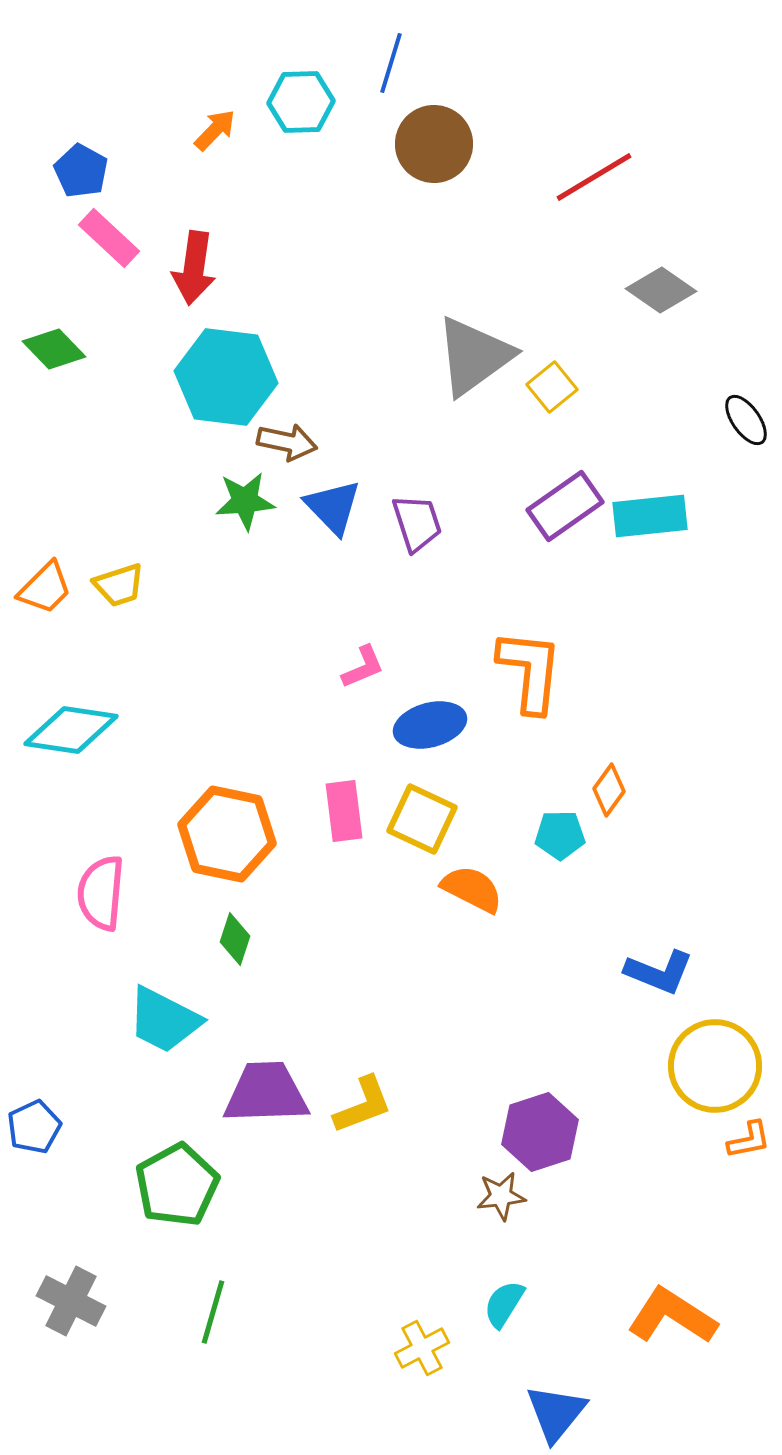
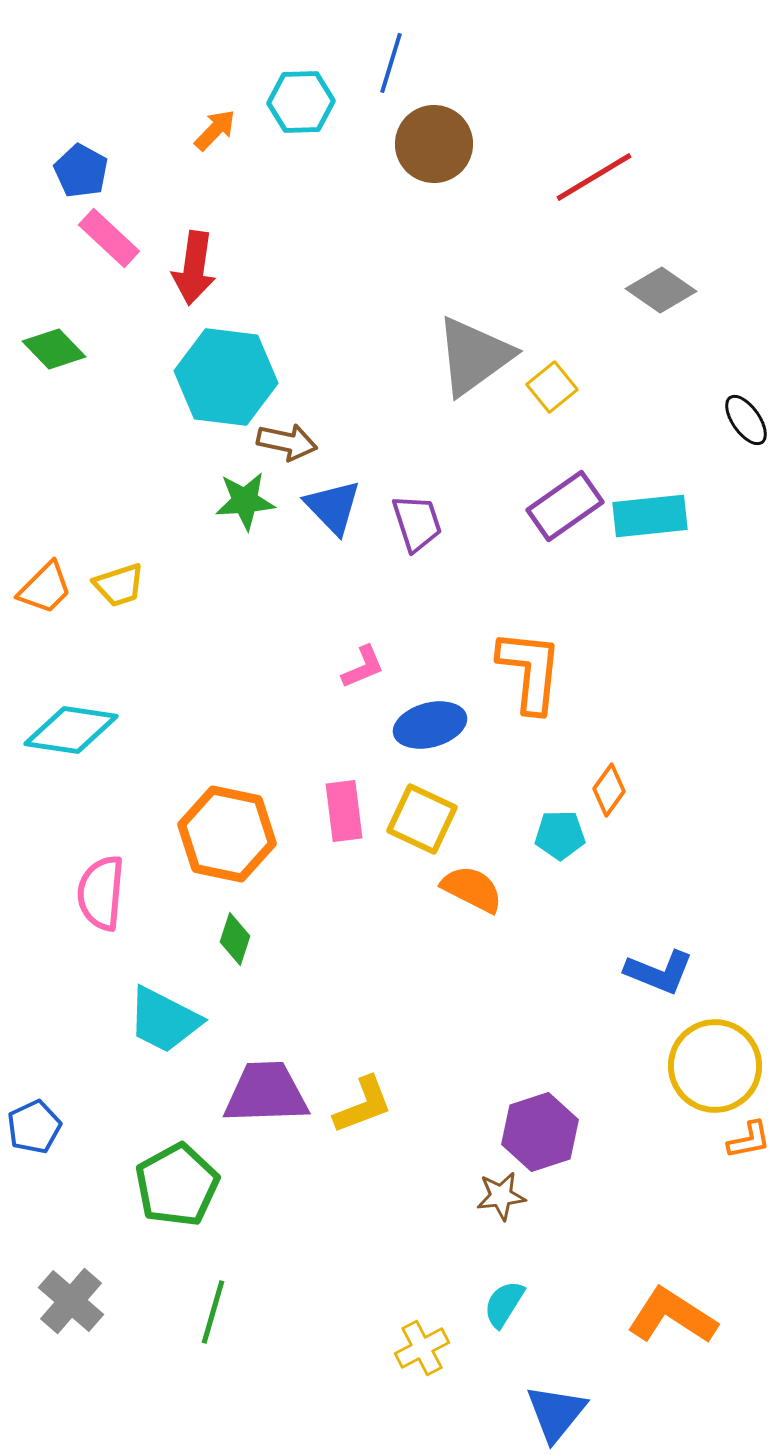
gray cross at (71, 1301): rotated 14 degrees clockwise
